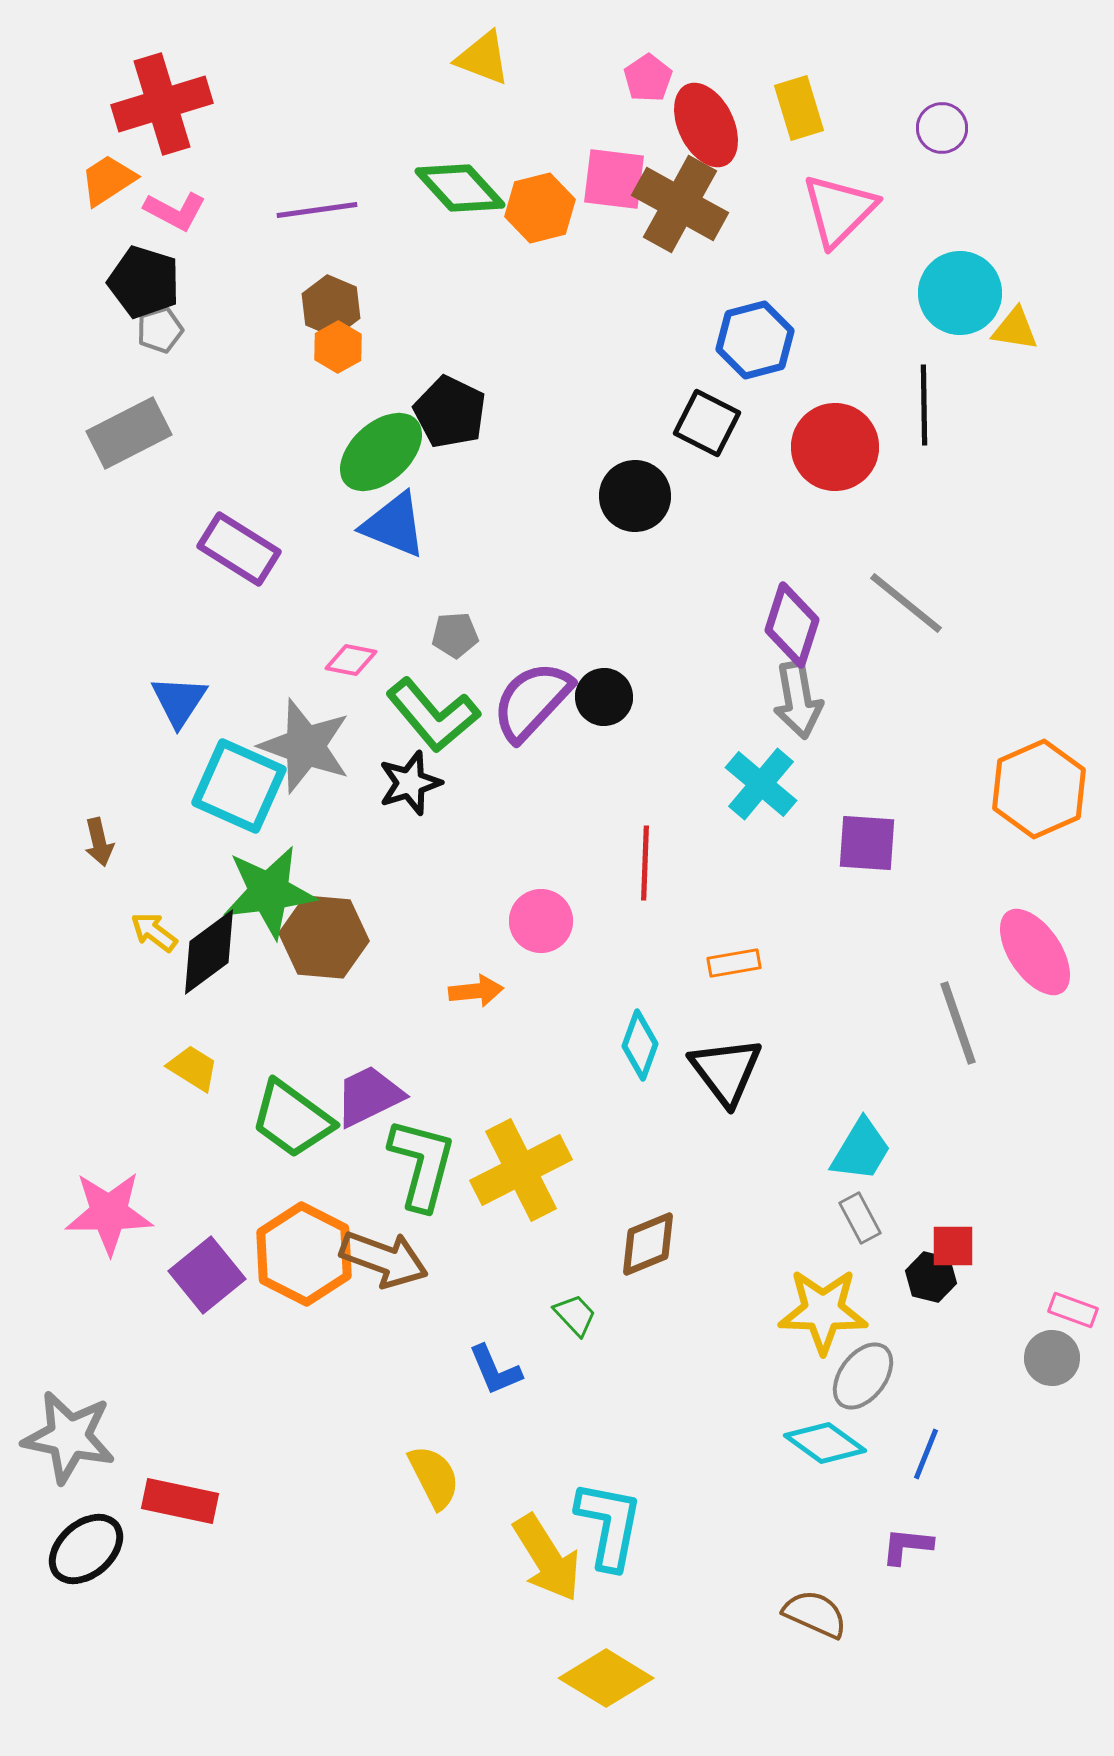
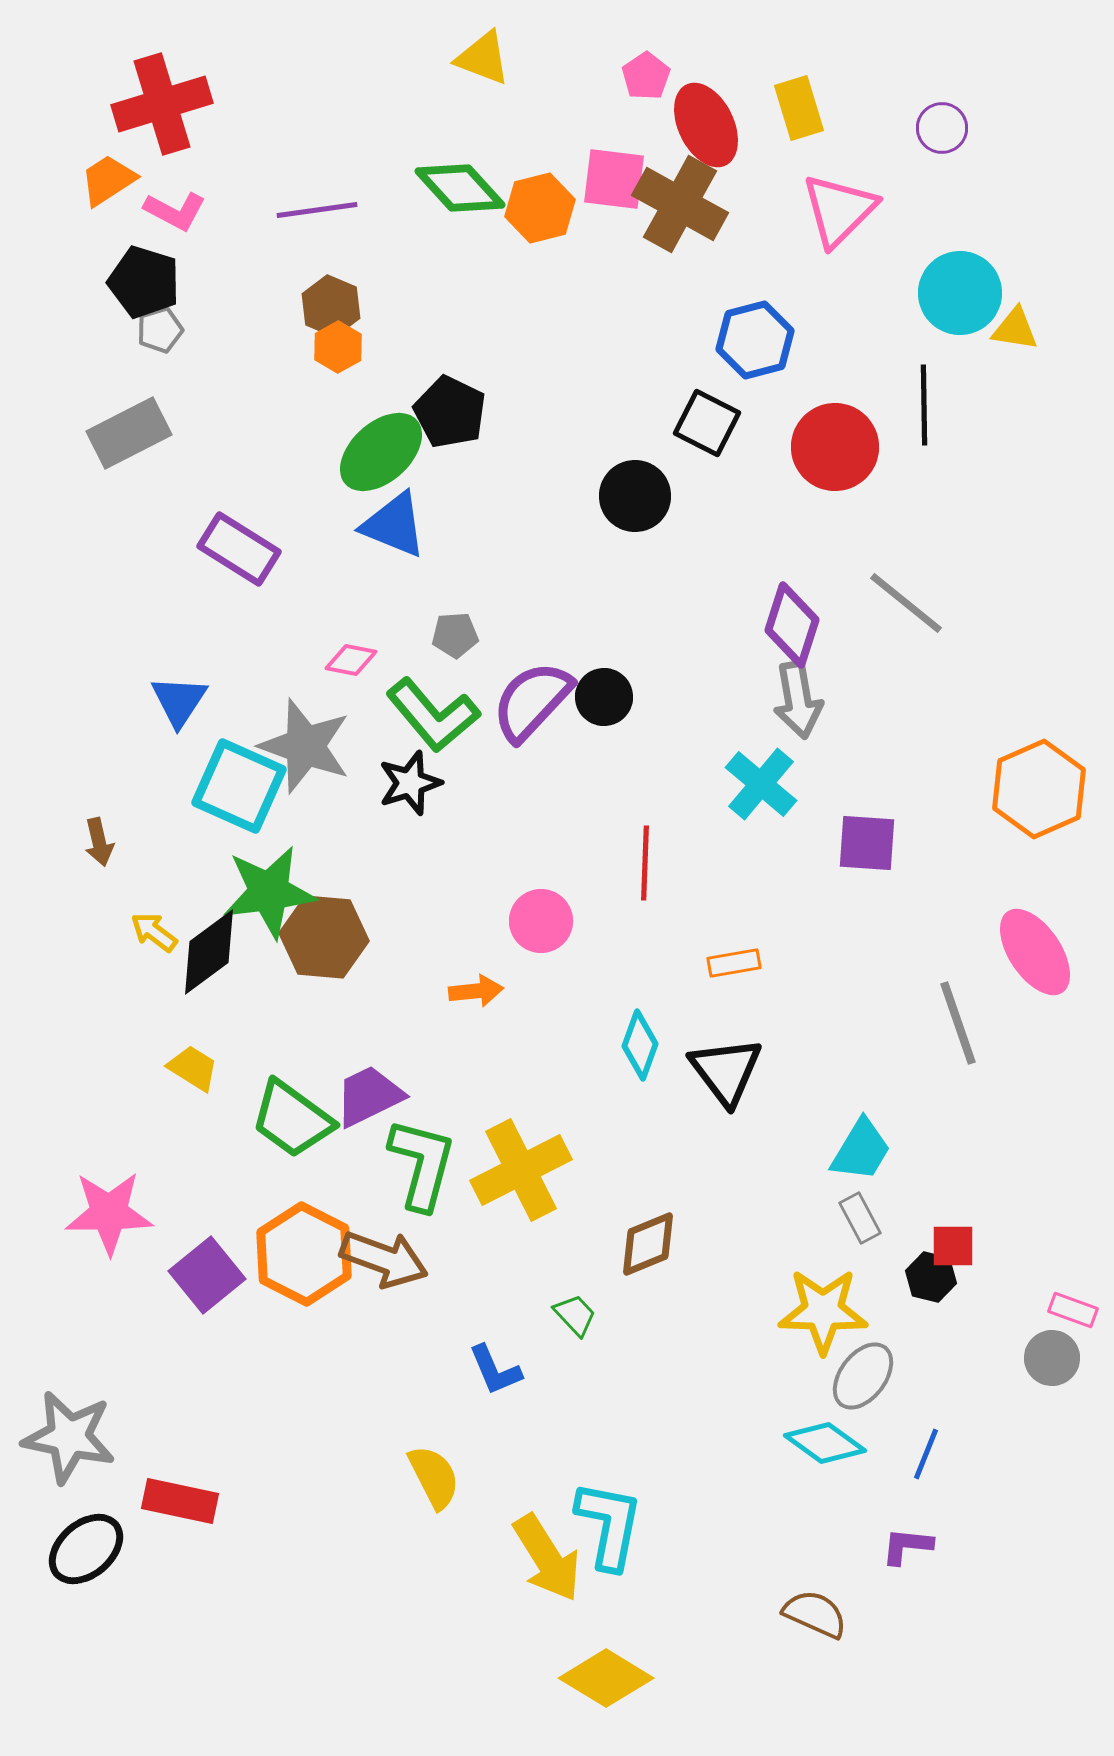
pink pentagon at (648, 78): moved 2 px left, 2 px up
